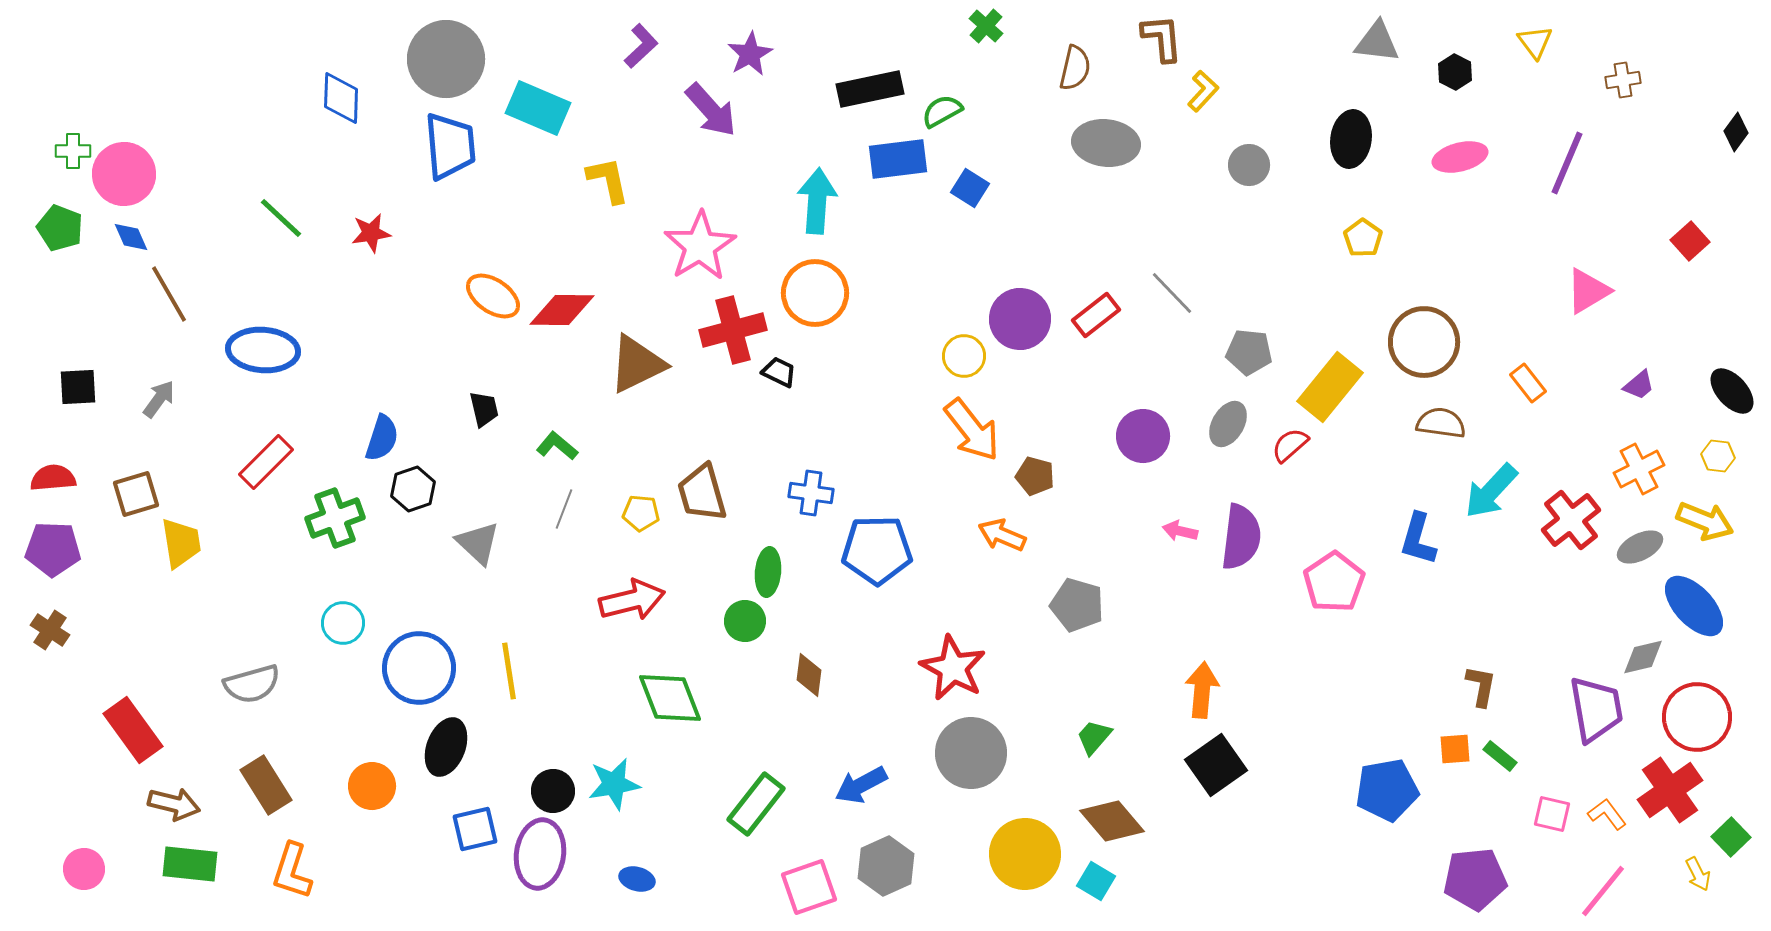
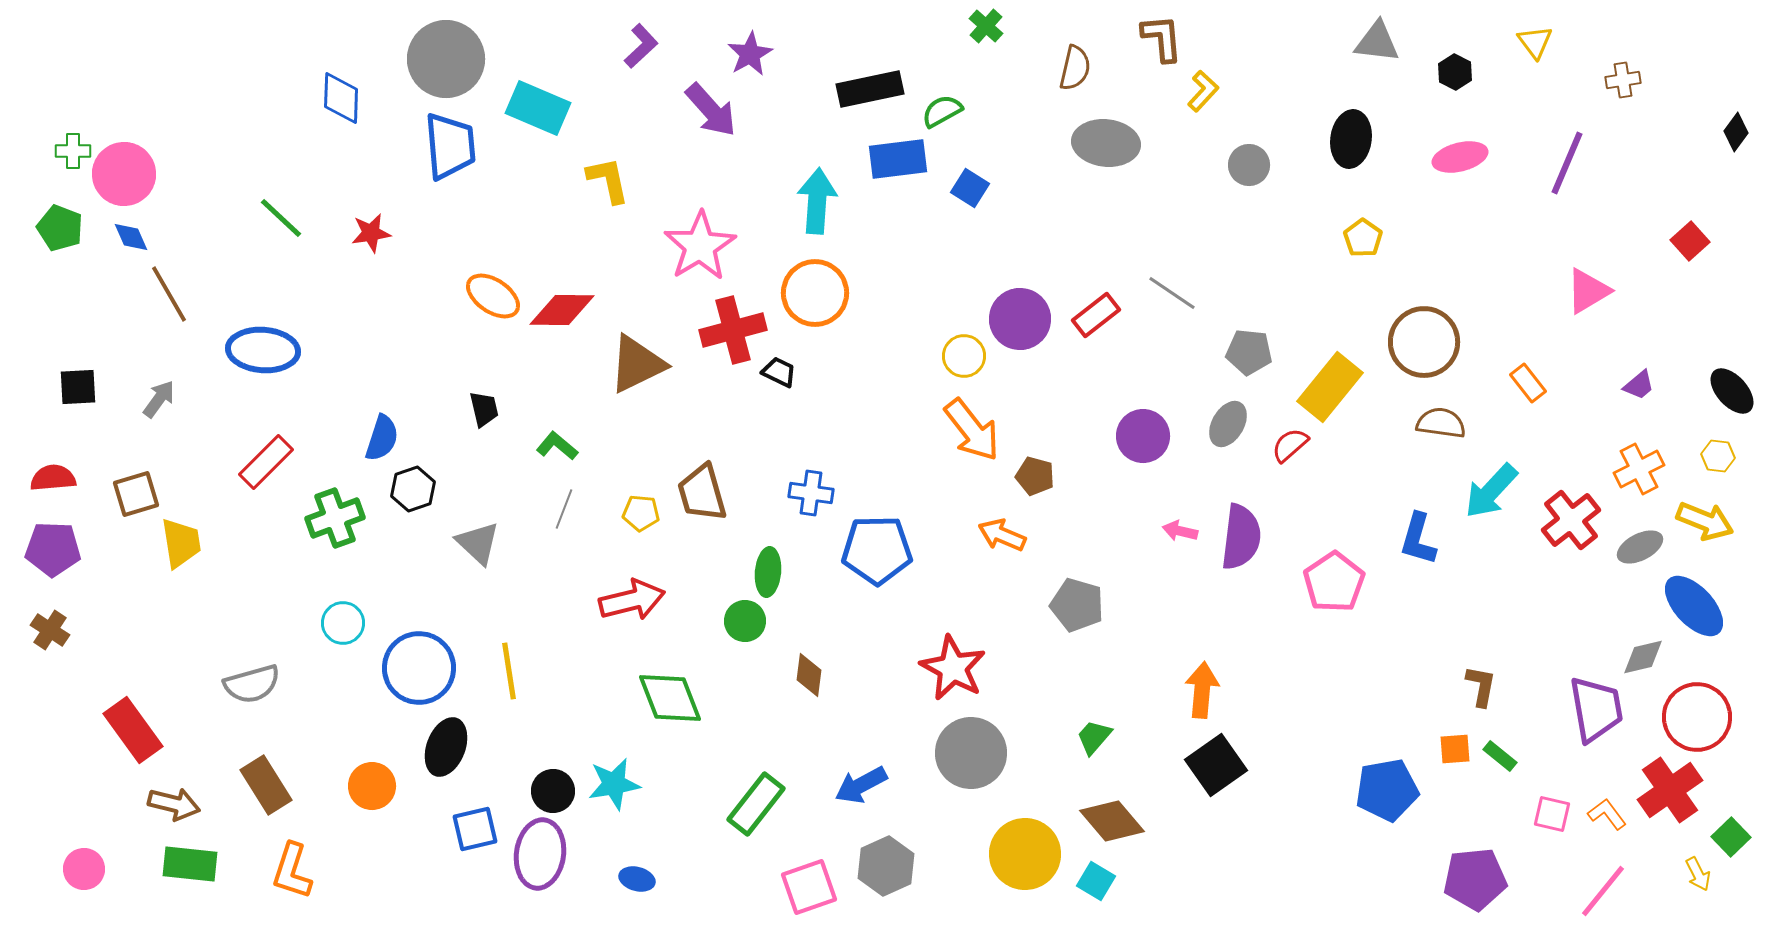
gray line at (1172, 293): rotated 12 degrees counterclockwise
